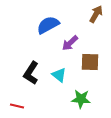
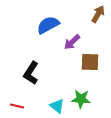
brown arrow: moved 2 px right
purple arrow: moved 2 px right, 1 px up
cyan triangle: moved 2 px left, 31 px down
